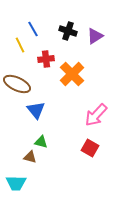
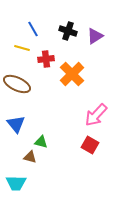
yellow line: moved 2 px right, 3 px down; rotated 49 degrees counterclockwise
blue triangle: moved 20 px left, 14 px down
red square: moved 3 px up
